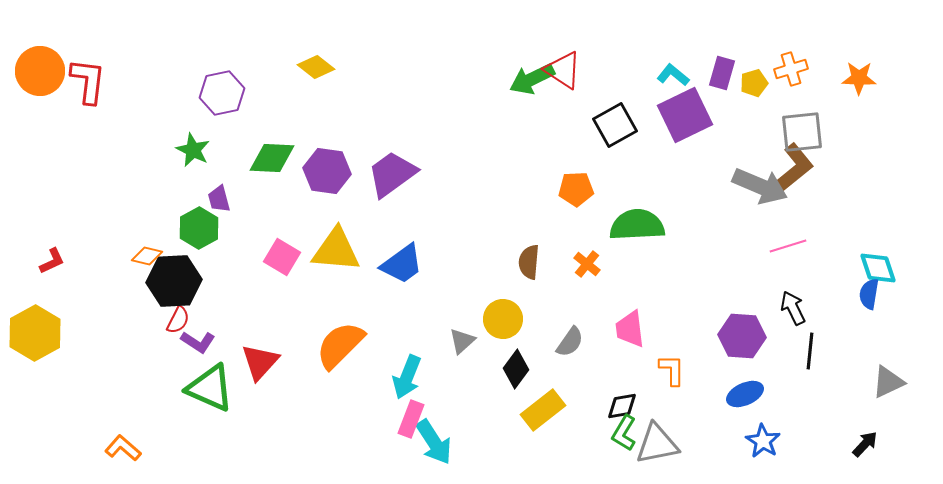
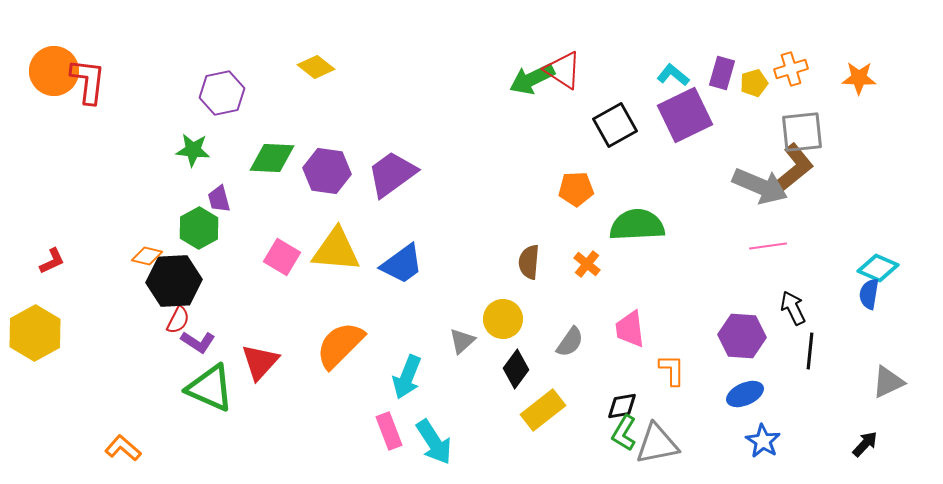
orange circle at (40, 71): moved 14 px right
green star at (193, 150): rotated 20 degrees counterclockwise
pink line at (788, 246): moved 20 px left; rotated 9 degrees clockwise
cyan diamond at (878, 268): rotated 48 degrees counterclockwise
pink rectangle at (411, 419): moved 22 px left, 12 px down; rotated 42 degrees counterclockwise
